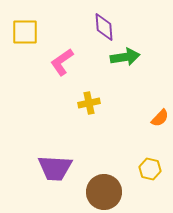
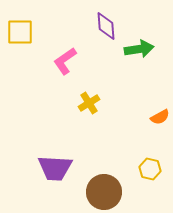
purple diamond: moved 2 px right, 1 px up
yellow square: moved 5 px left
green arrow: moved 14 px right, 8 px up
pink L-shape: moved 3 px right, 1 px up
yellow cross: rotated 20 degrees counterclockwise
orange semicircle: moved 1 px up; rotated 18 degrees clockwise
